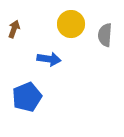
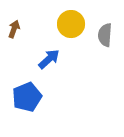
blue arrow: rotated 50 degrees counterclockwise
